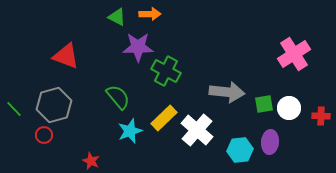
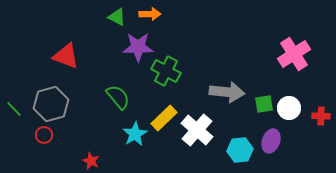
gray hexagon: moved 3 px left, 1 px up
cyan star: moved 5 px right, 3 px down; rotated 10 degrees counterclockwise
purple ellipse: moved 1 px right, 1 px up; rotated 15 degrees clockwise
